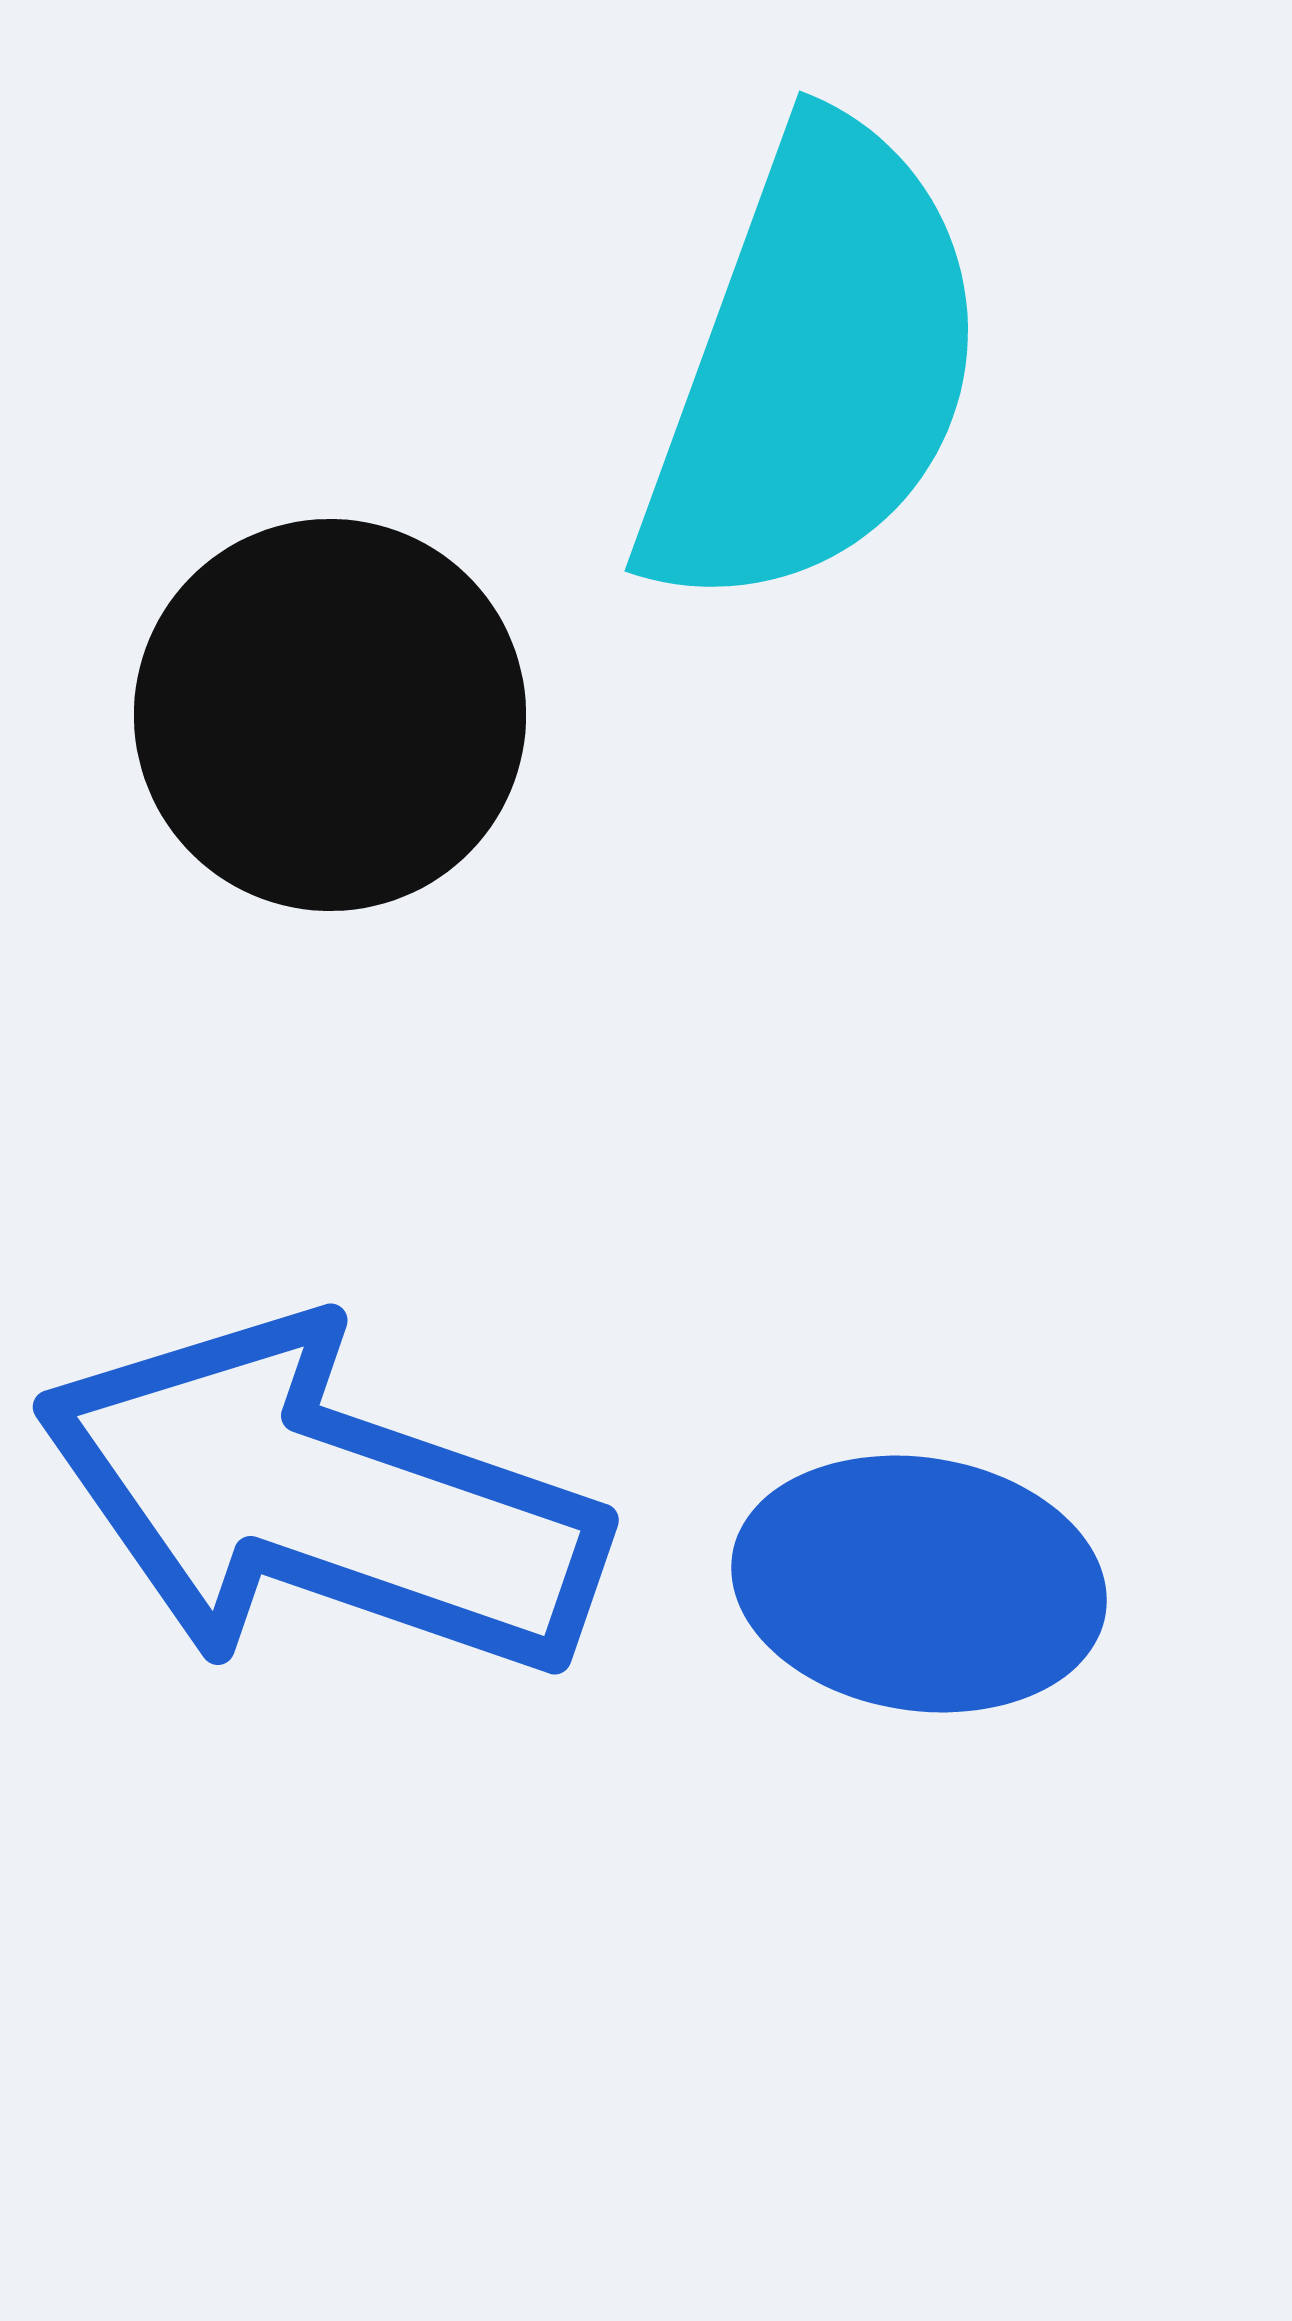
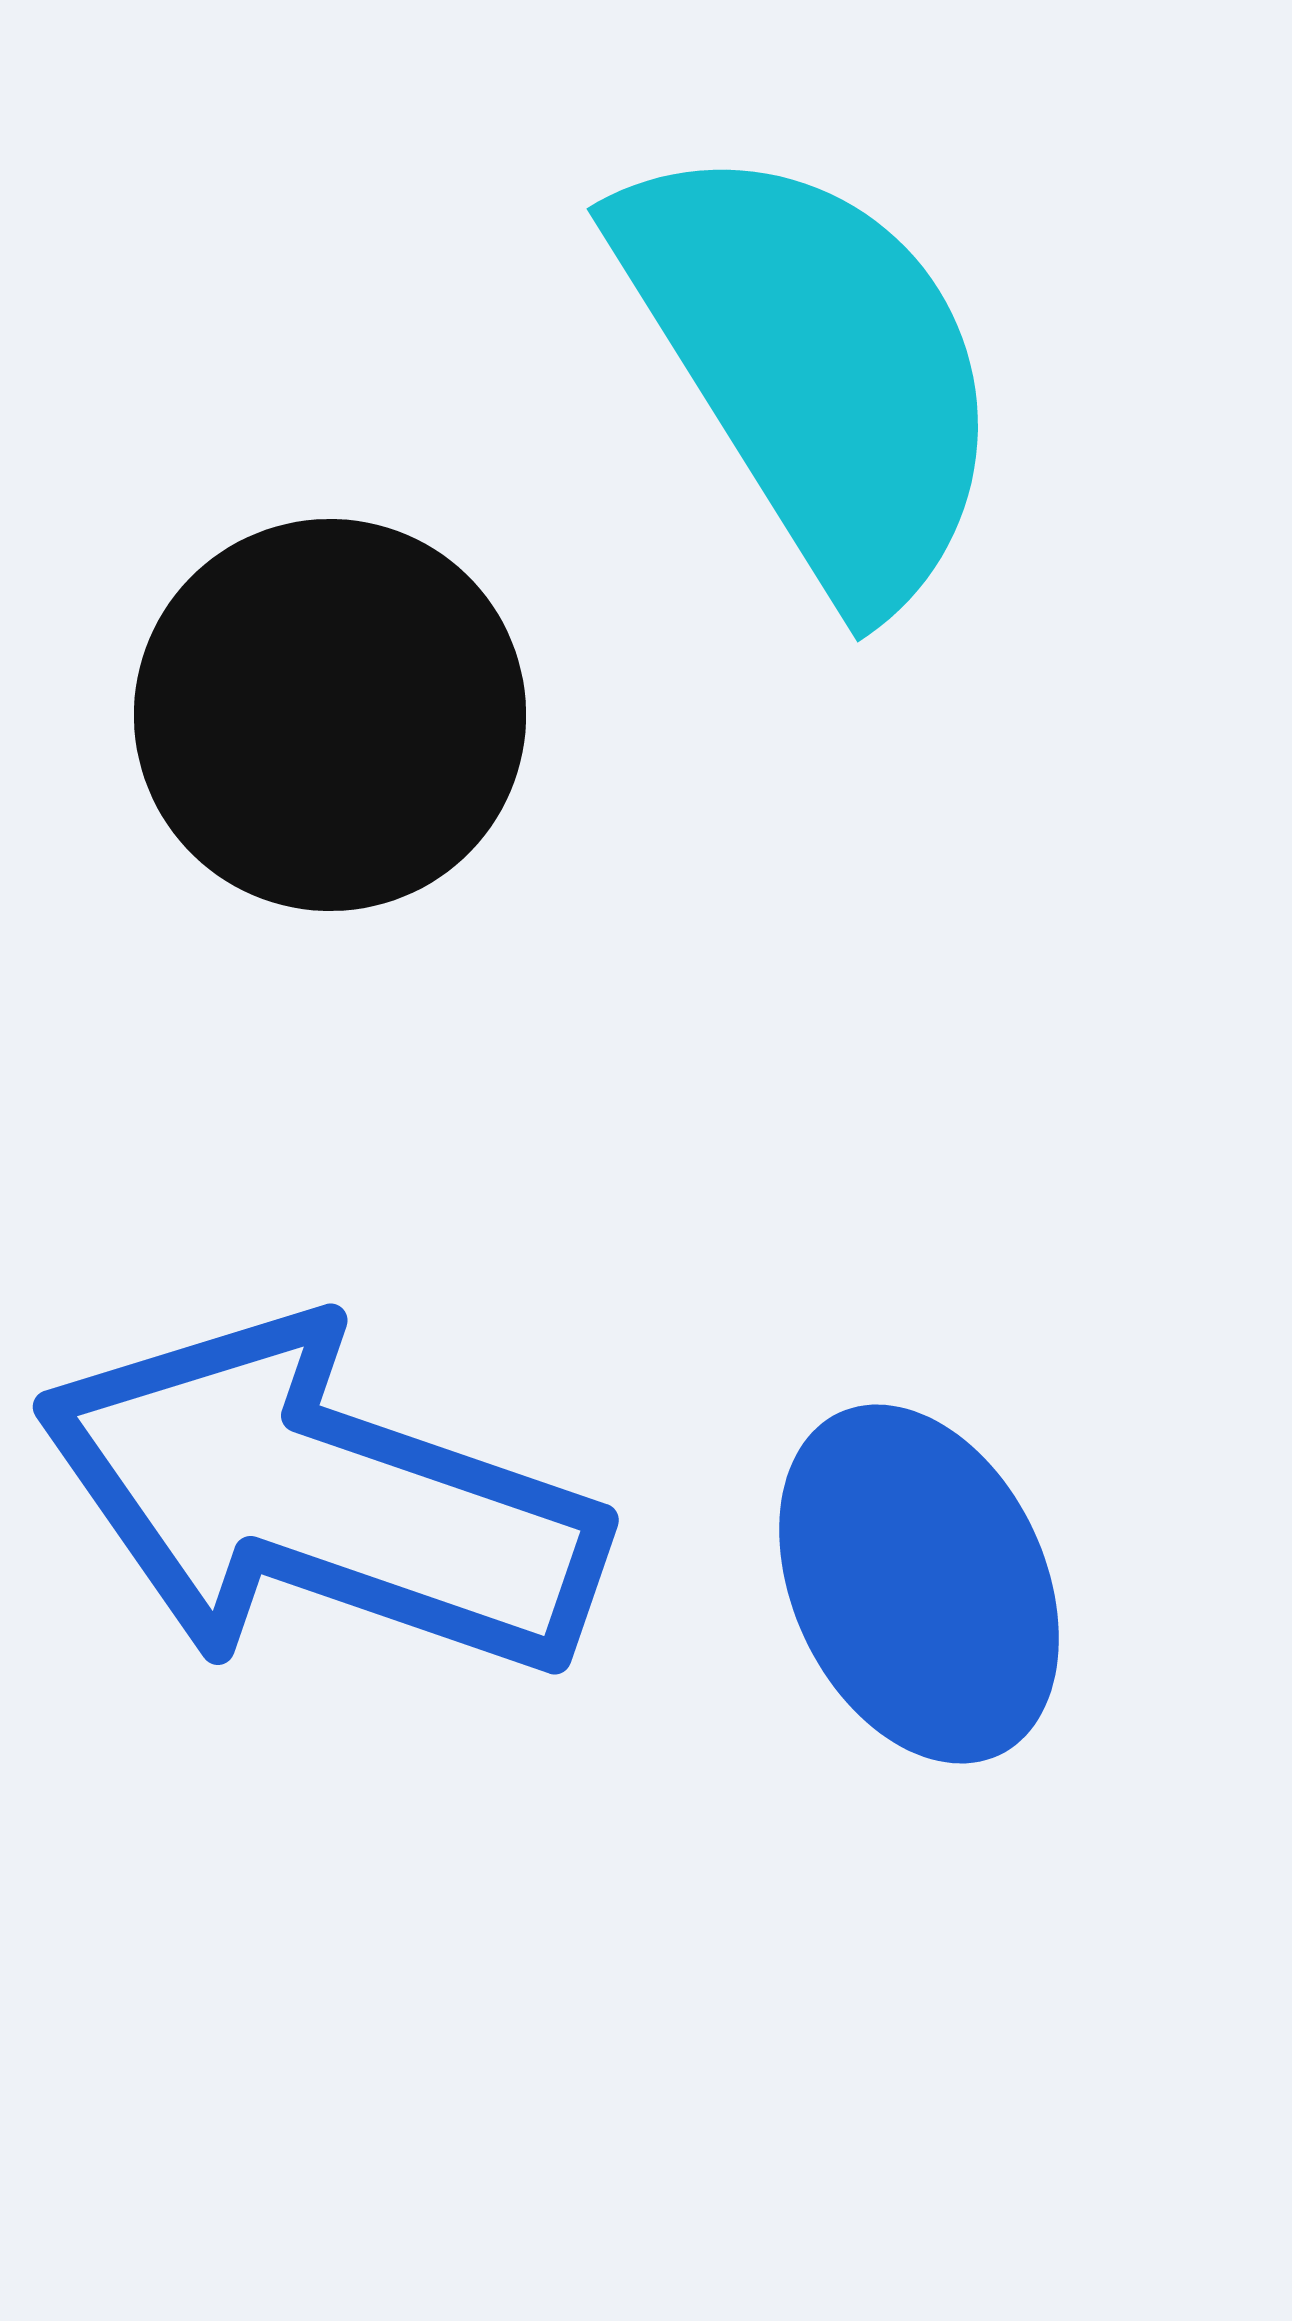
cyan semicircle: rotated 52 degrees counterclockwise
blue ellipse: rotated 56 degrees clockwise
